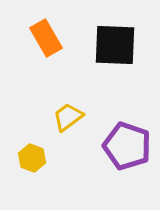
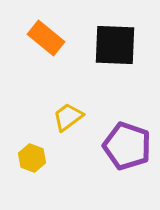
orange rectangle: rotated 21 degrees counterclockwise
